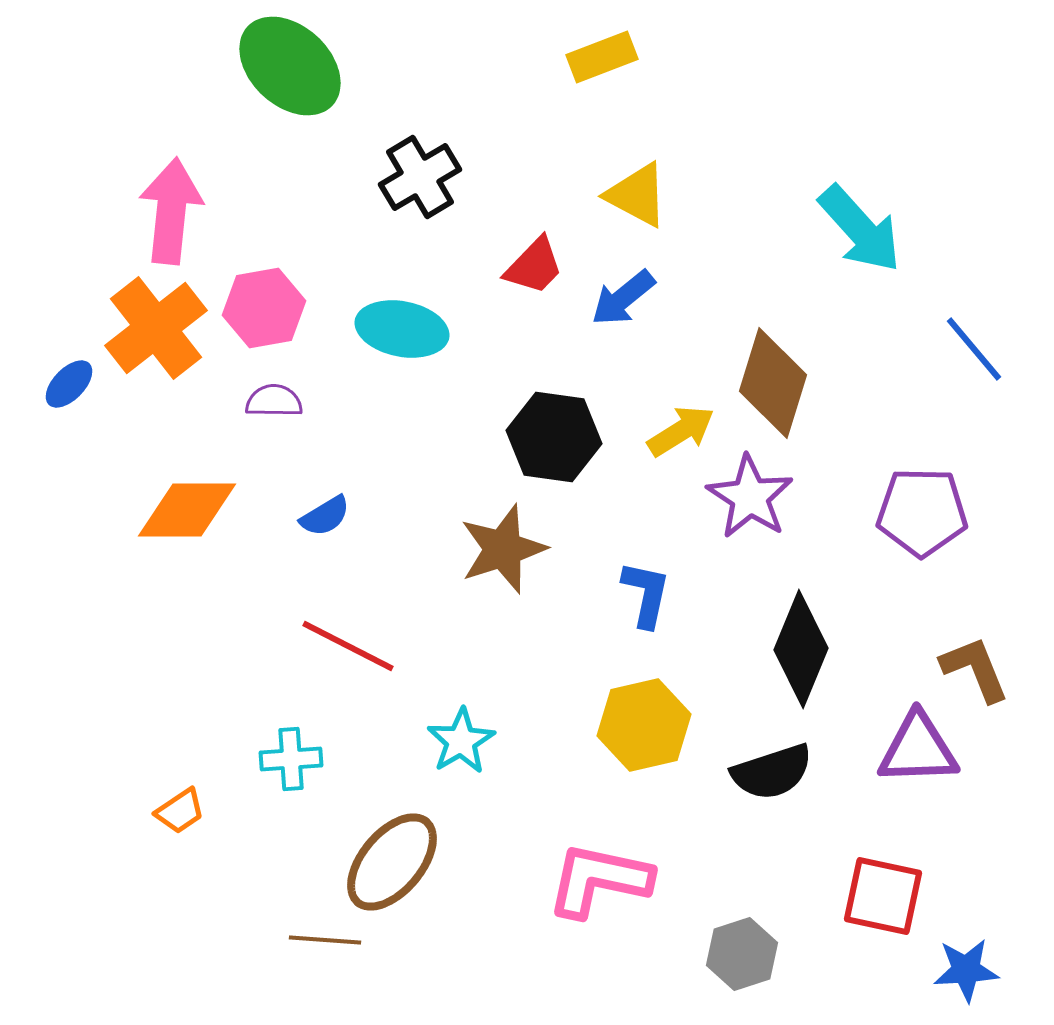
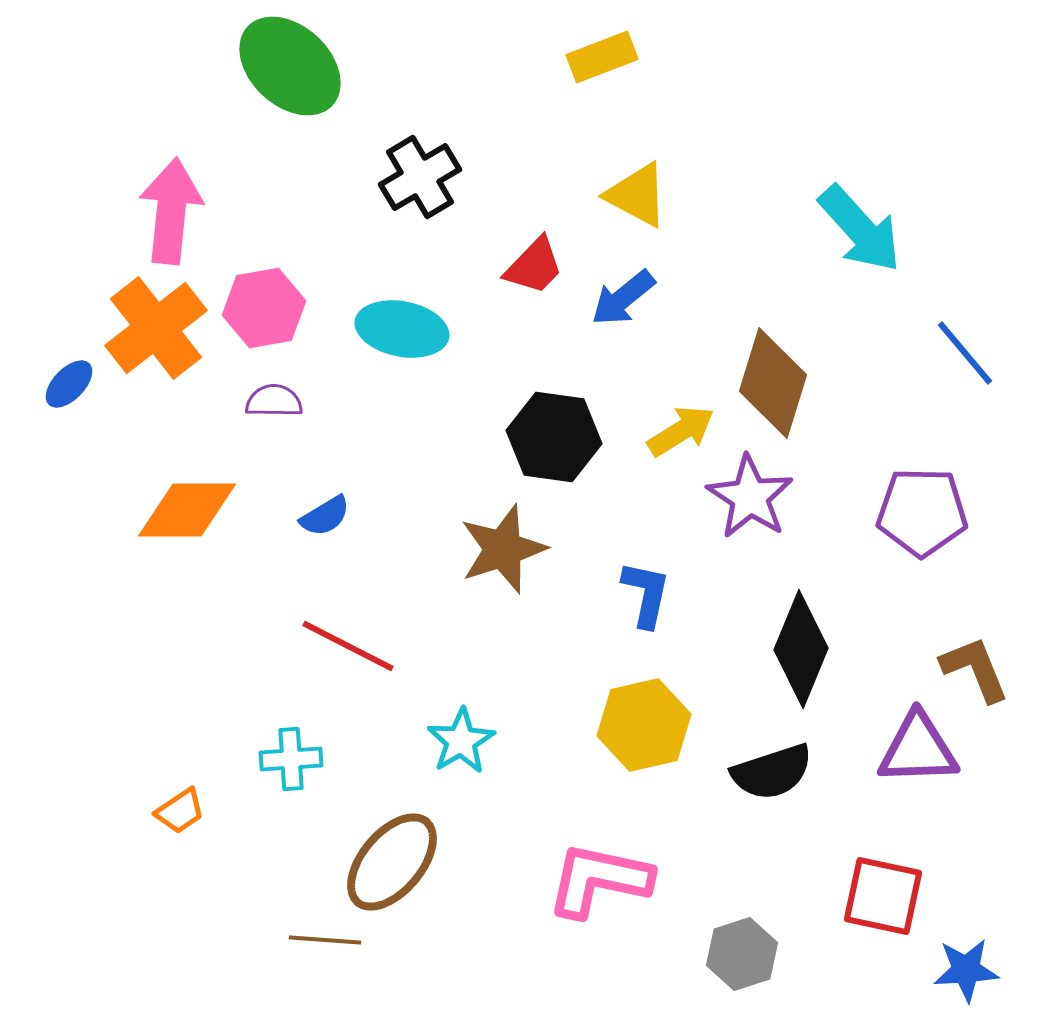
blue line: moved 9 px left, 4 px down
